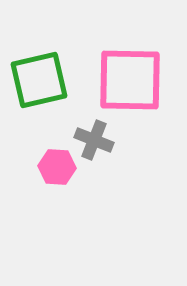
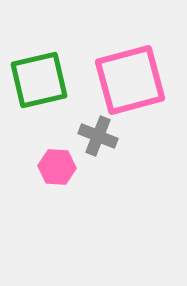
pink square: rotated 16 degrees counterclockwise
gray cross: moved 4 px right, 4 px up
